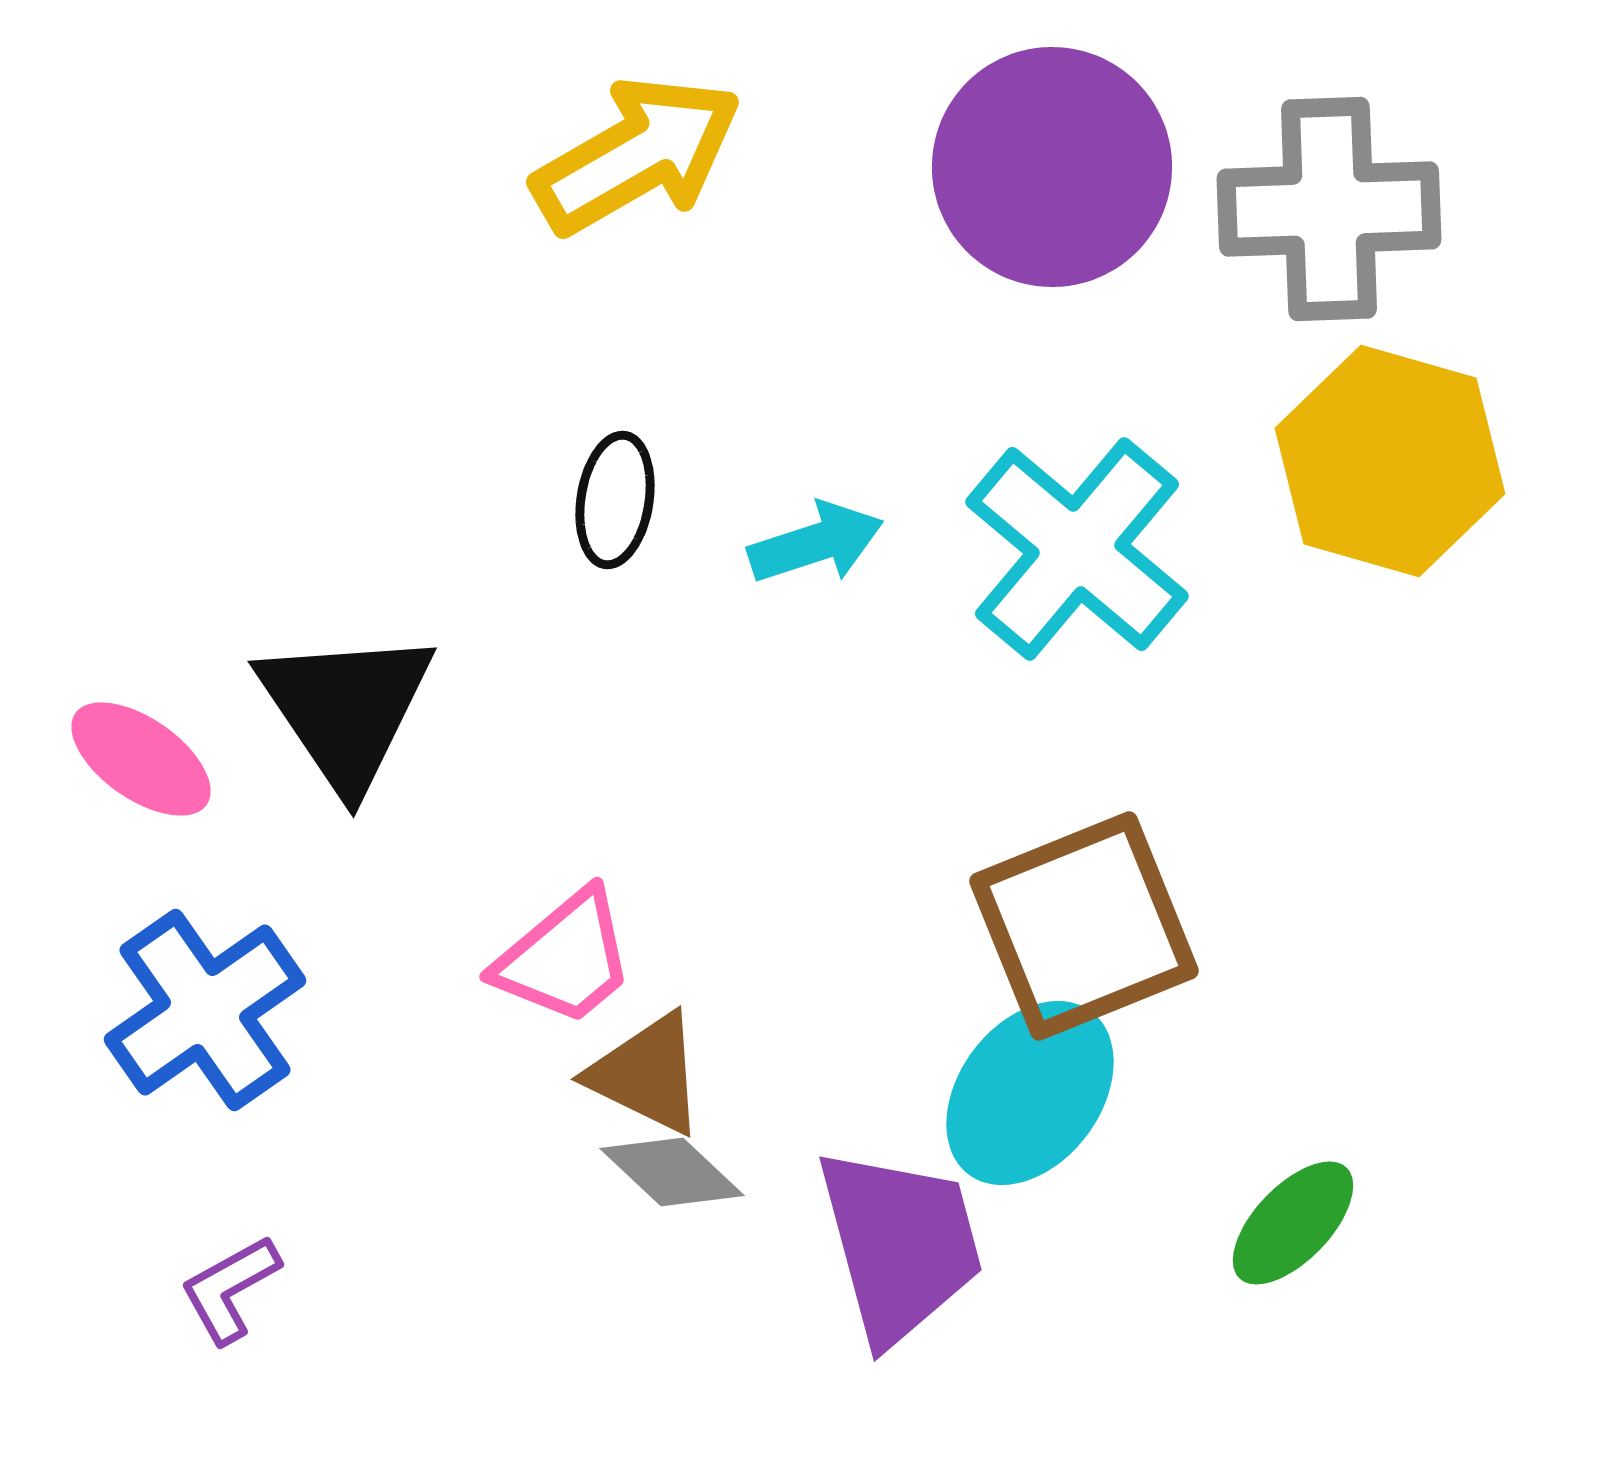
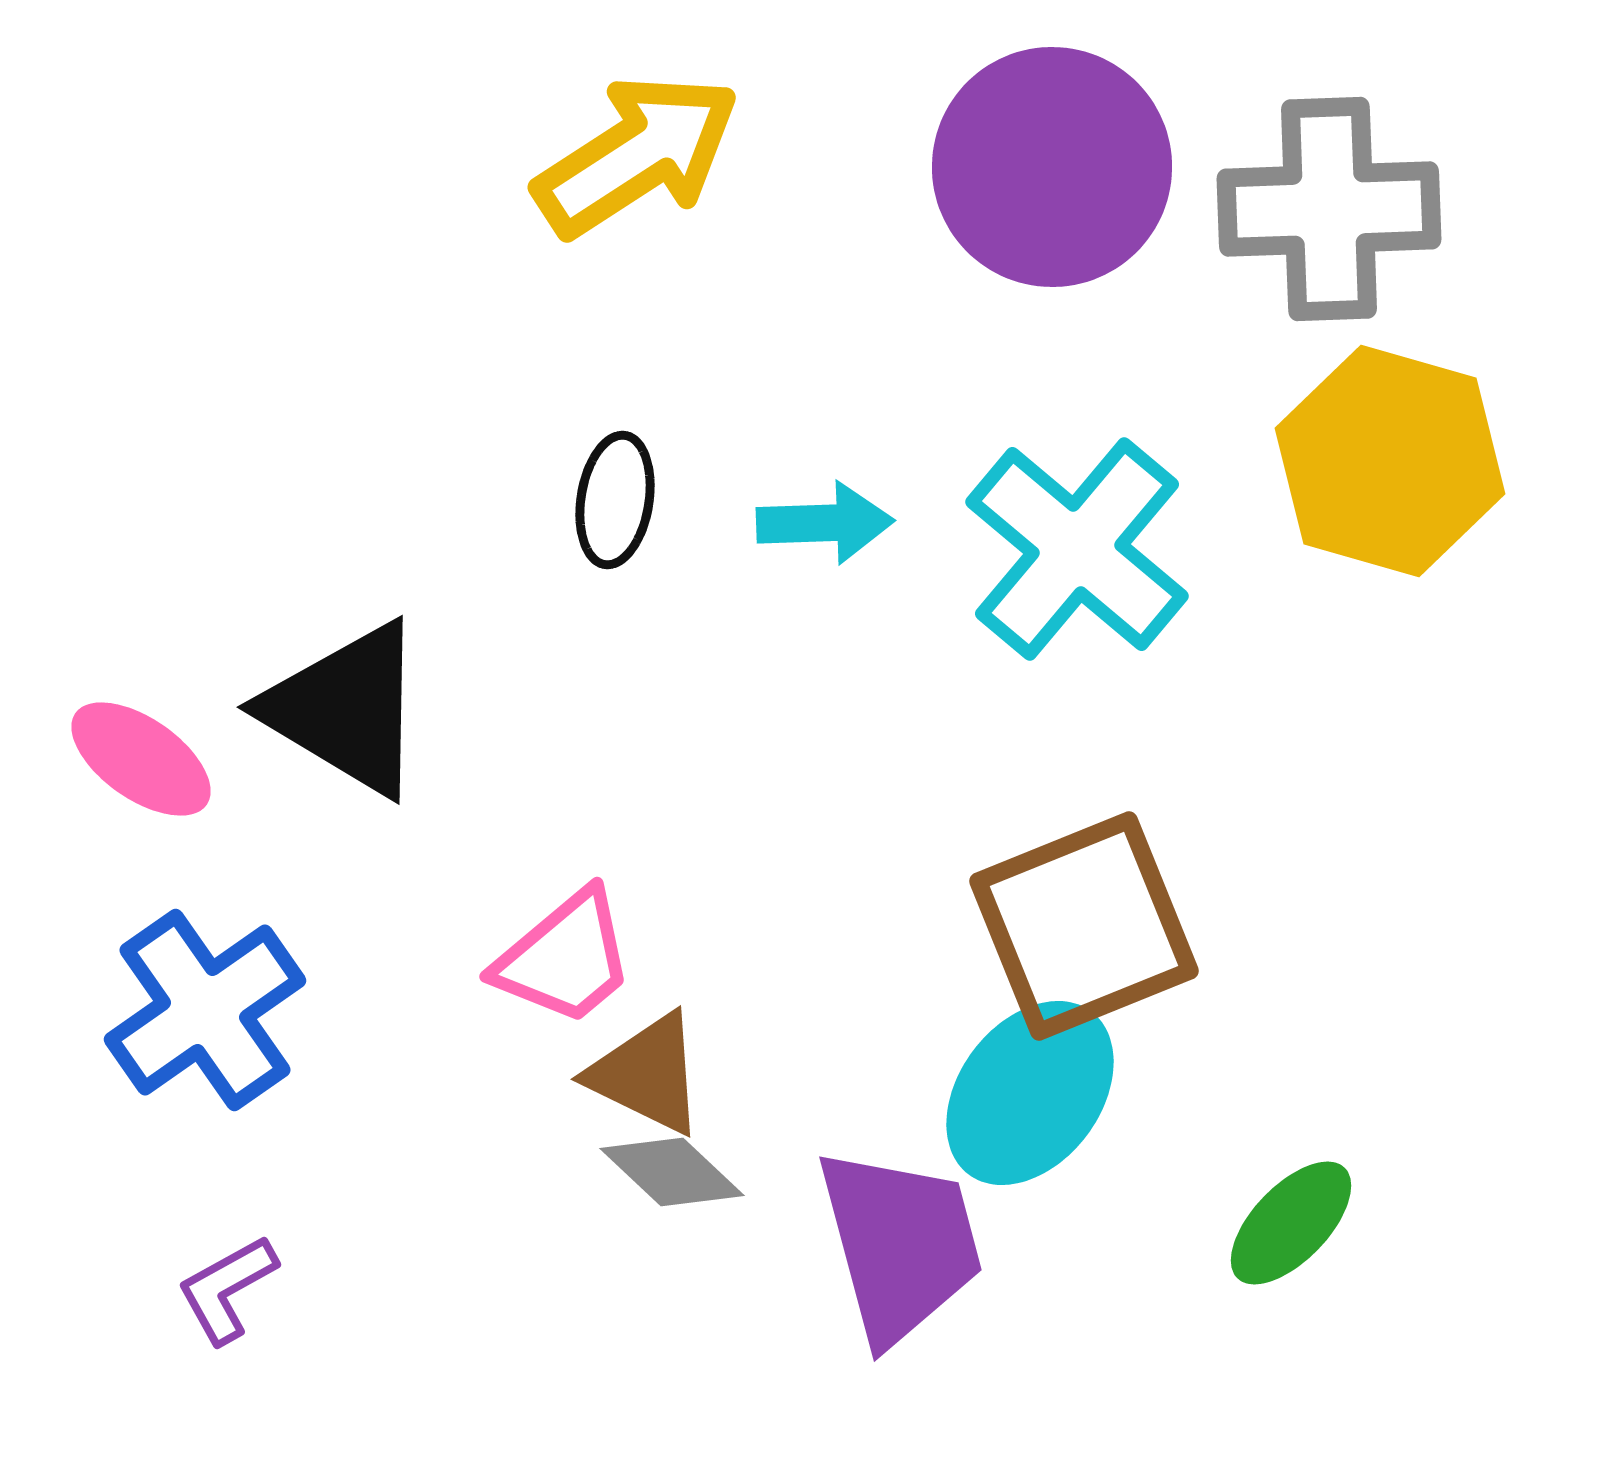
yellow arrow: rotated 3 degrees counterclockwise
cyan arrow: moved 9 px right, 20 px up; rotated 16 degrees clockwise
black triangle: rotated 25 degrees counterclockwise
green ellipse: moved 2 px left
purple L-shape: moved 3 px left
